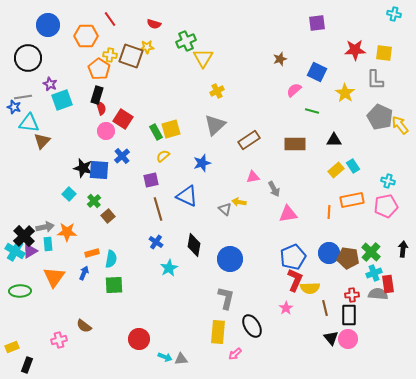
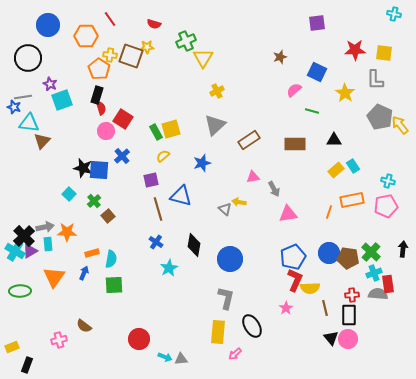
brown star at (280, 59): moved 2 px up
blue triangle at (187, 196): moved 6 px left; rotated 10 degrees counterclockwise
orange line at (329, 212): rotated 16 degrees clockwise
